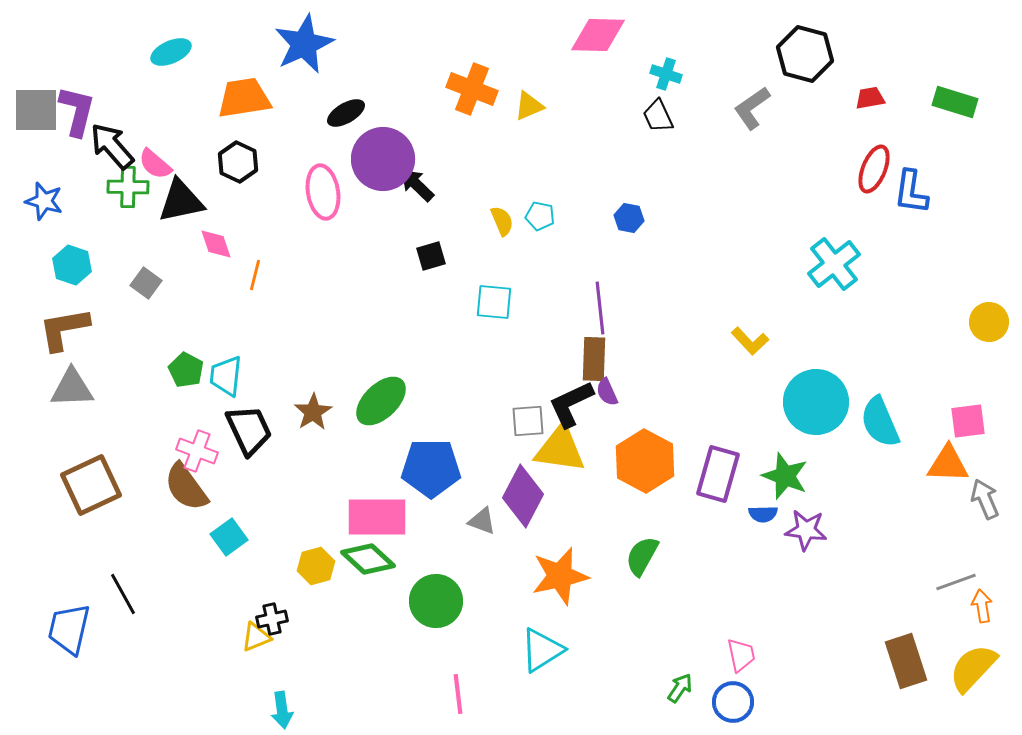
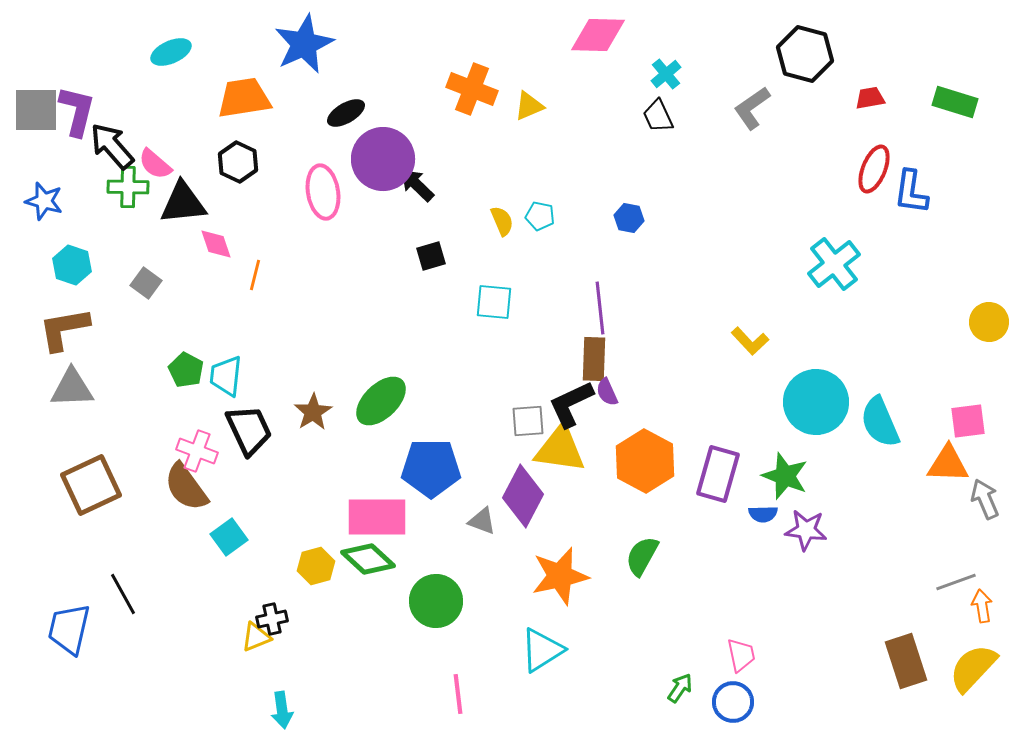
cyan cross at (666, 74): rotated 32 degrees clockwise
black triangle at (181, 201): moved 2 px right, 2 px down; rotated 6 degrees clockwise
